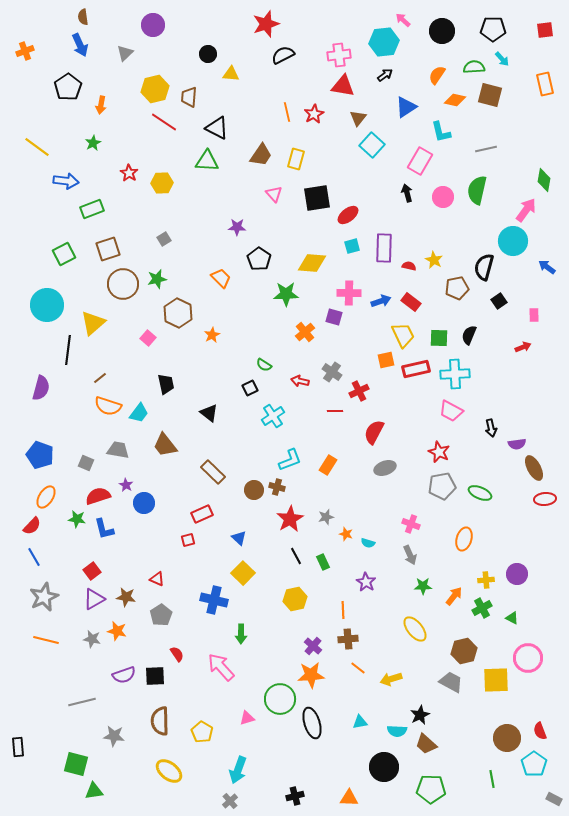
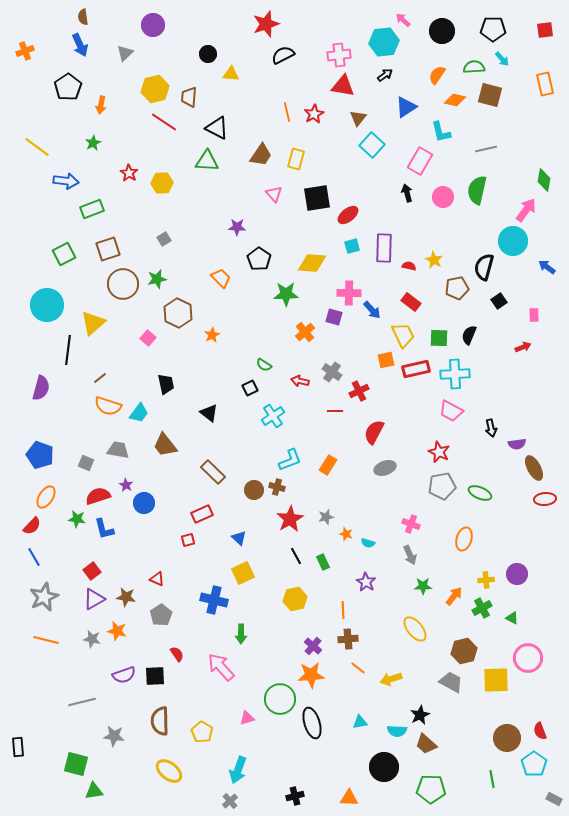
blue arrow at (381, 301): moved 9 px left, 9 px down; rotated 66 degrees clockwise
yellow square at (243, 573): rotated 20 degrees clockwise
